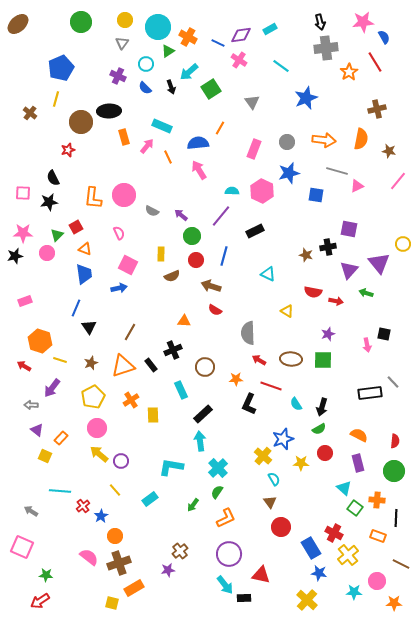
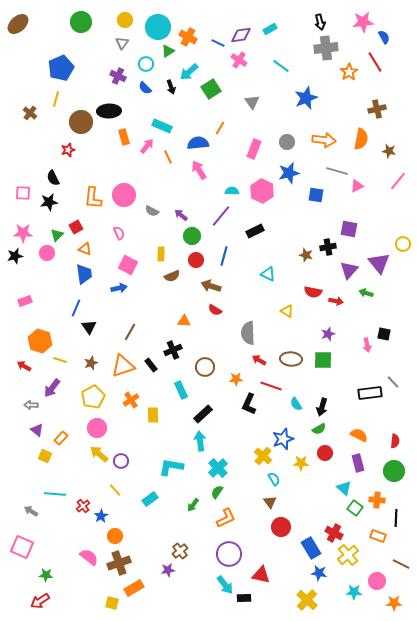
cyan line at (60, 491): moved 5 px left, 3 px down
